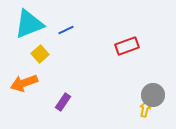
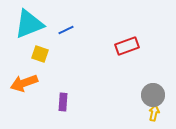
yellow square: rotated 30 degrees counterclockwise
purple rectangle: rotated 30 degrees counterclockwise
yellow arrow: moved 9 px right, 4 px down
